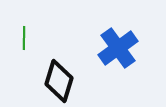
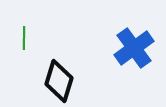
blue cross: moved 16 px right
